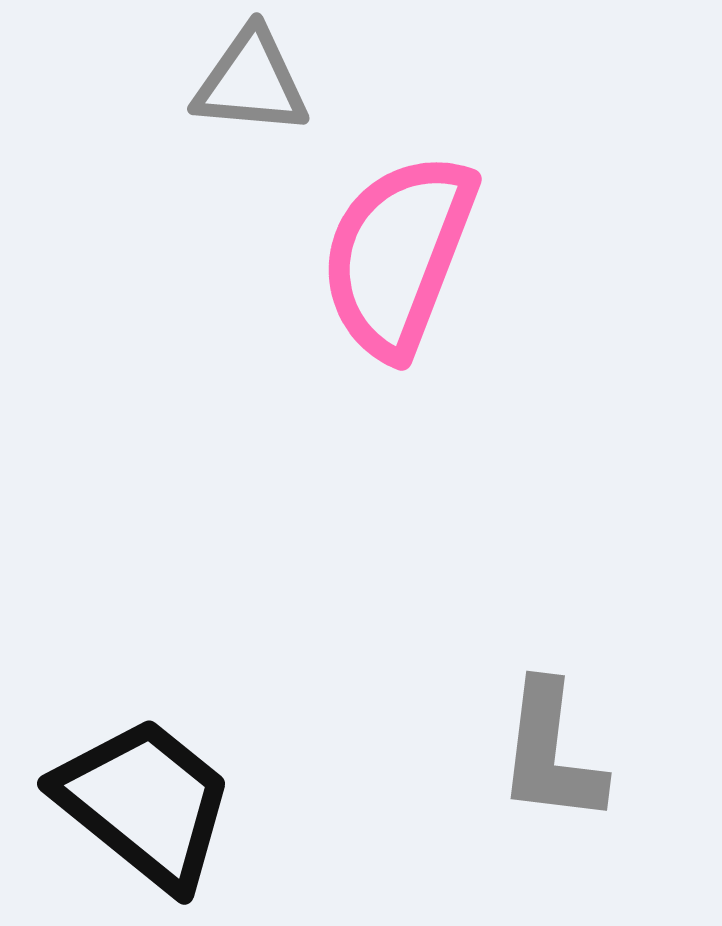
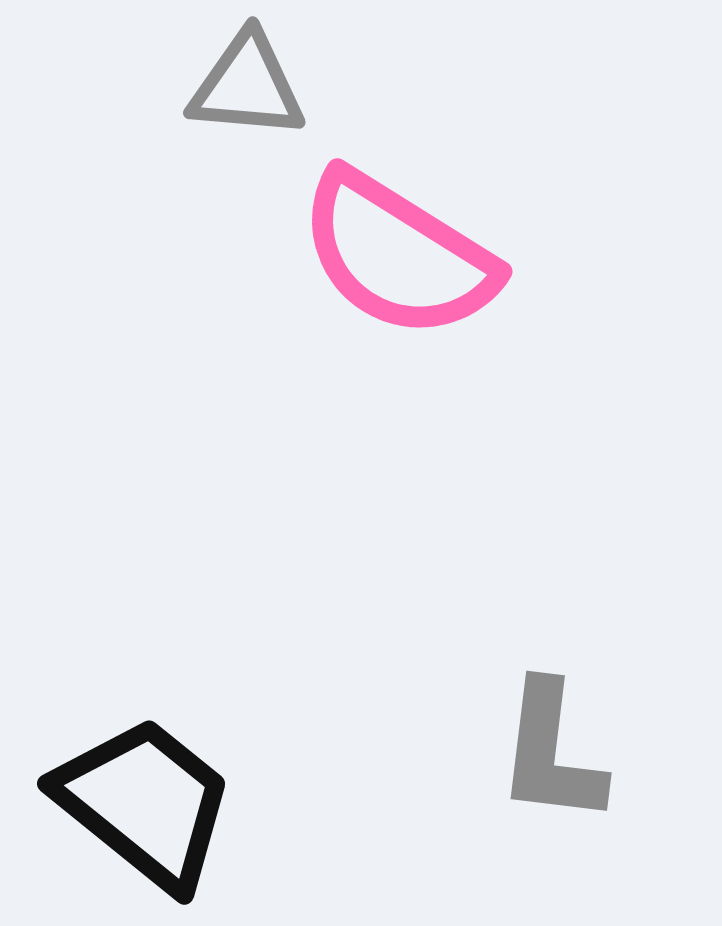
gray triangle: moved 4 px left, 4 px down
pink semicircle: rotated 79 degrees counterclockwise
